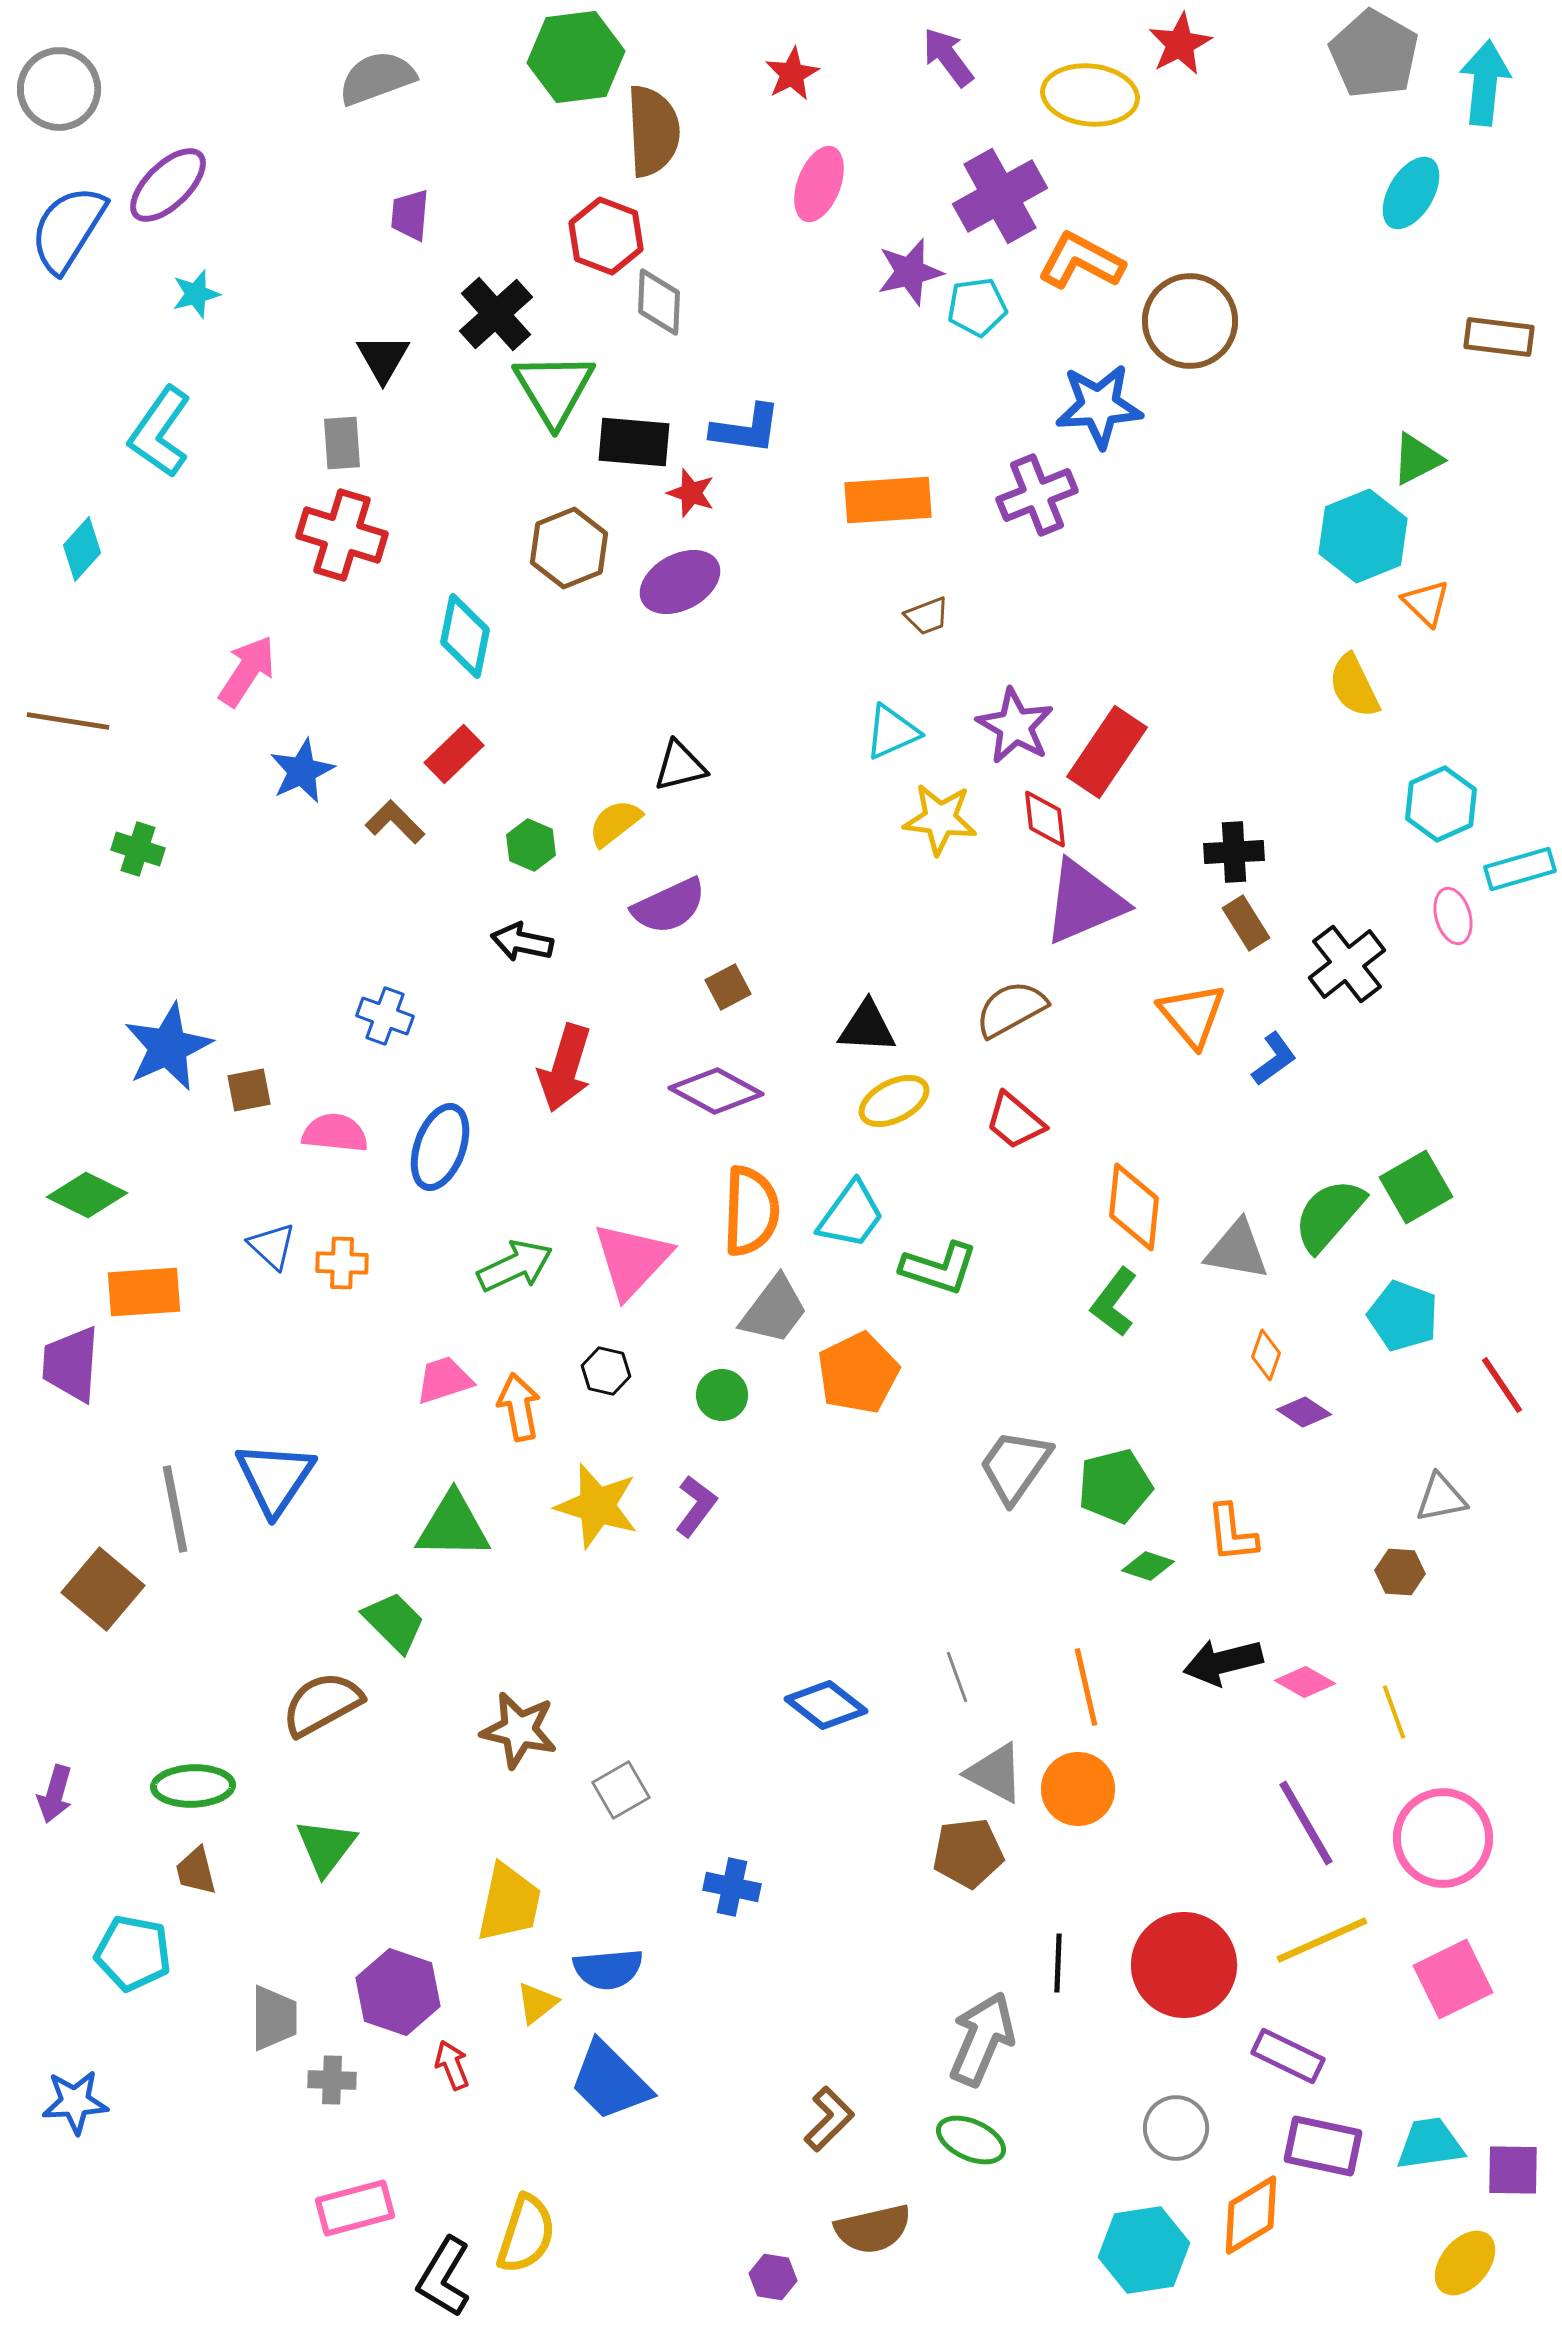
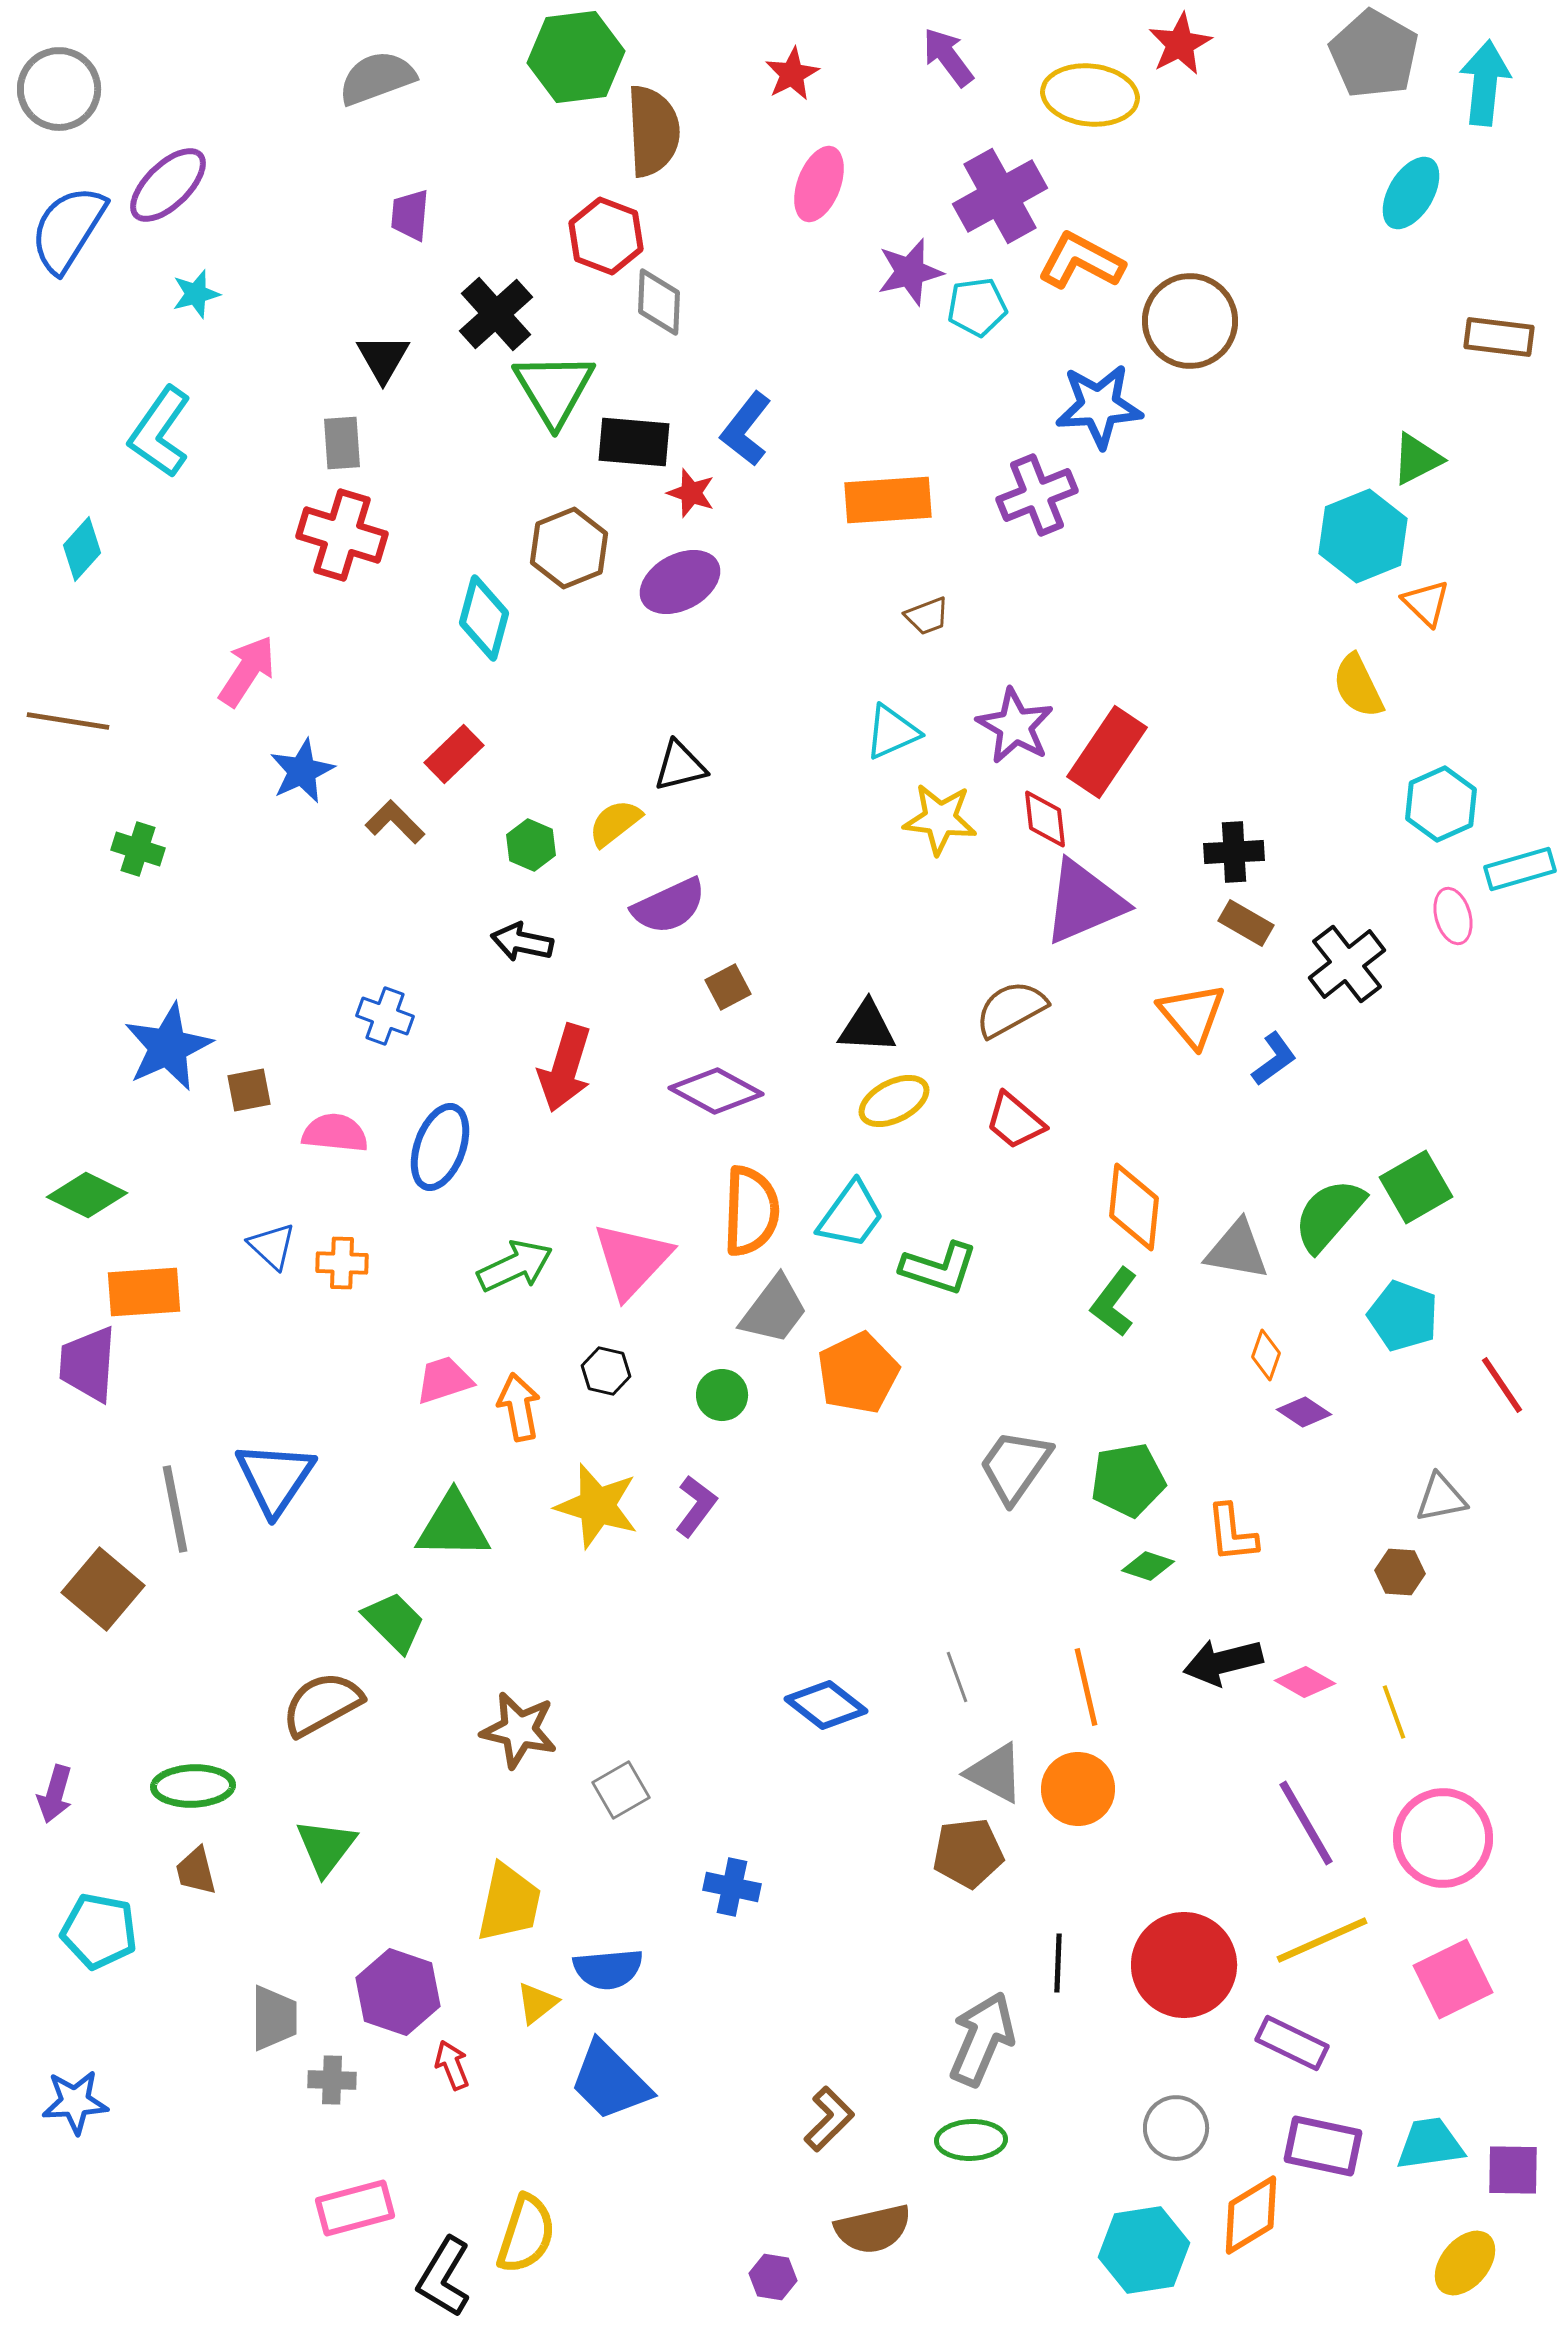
blue L-shape at (746, 429): rotated 120 degrees clockwise
cyan diamond at (465, 636): moved 19 px right, 18 px up; rotated 4 degrees clockwise
yellow semicircle at (1354, 686): moved 4 px right
brown rectangle at (1246, 923): rotated 28 degrees counterclockwise
purple trapezoid at (71, 1364): moved 17 px right
green pentagon at (1115, 1486): moved 13 px right, 6 px up; rotated 4 degrees clockwise
cyan pentagon at (133, 1953): moved 34 px left, 22 px up
purple rectangle at (1288, 2056): moved 4 px right, 13 px up
green ellipse at (971, 2140): rotated 26 degrees counterclockwise
